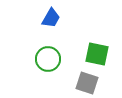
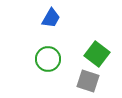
green square: rotated 25 degrees clockwise
gray square: moved 1 px right, 2 px up
